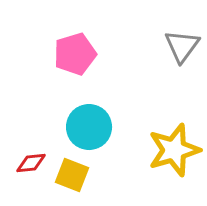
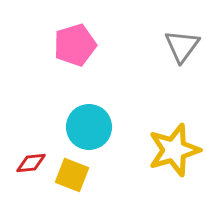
pink pentagon: moved 9 px up
